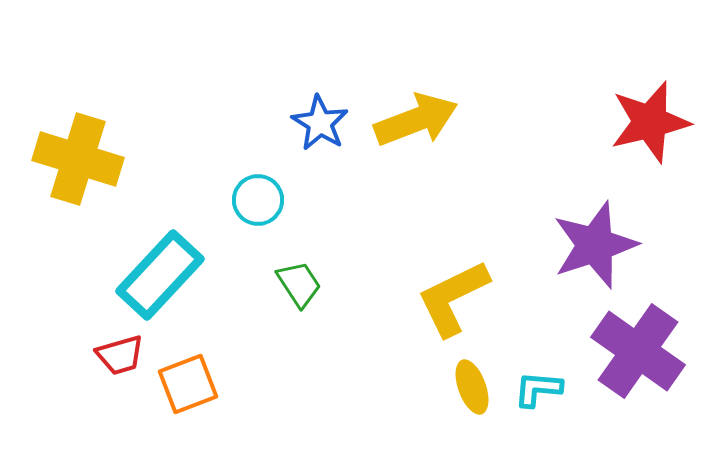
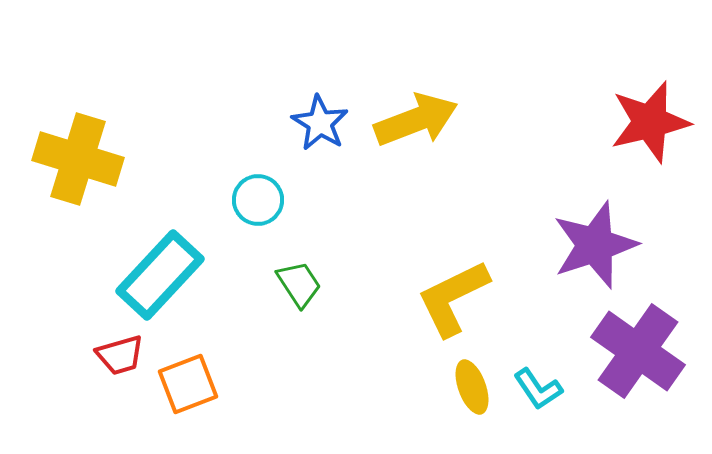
cyan L-shape: rotated 129 degrees counterclockwise
